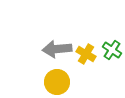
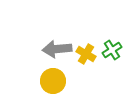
green cross: rotated 24 degrees clockwise
yellow circle: moved 4 px left, 1 px up
